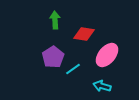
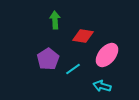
red diamond: moved 1 px left, 2 px down
purple pentagon: moved 5 px left, 2 px down
